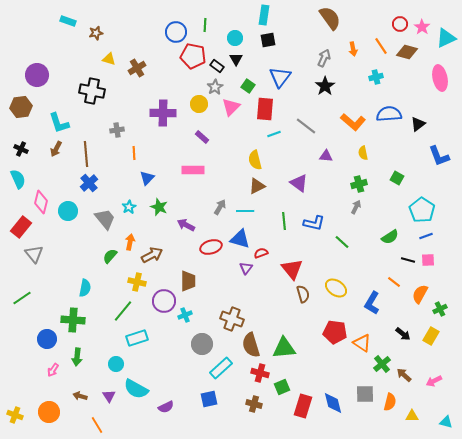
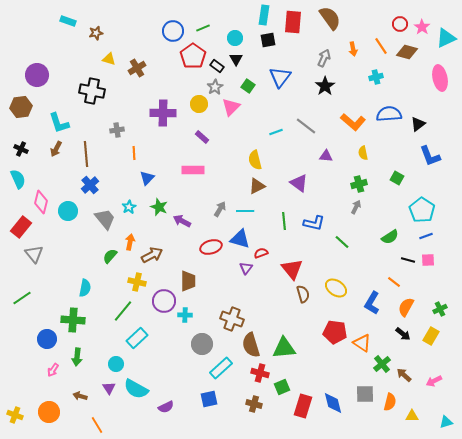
green line at (205, 25): moved 2 px left, 3 px down; rotated 64 degrees clockwise
blue circle at (176, 32): moved 3 px left, 1 px up
red pentagon at (193, 56): rotated 25 degrees clockwise
red rectangle at (265, 109): moved 28 px right, 87 px up
cyan line at (274, 134): moved 2 px right, 2 px up
blue L-shape at (439, 156): moved 9 px left
blue cross at (89, 183): moved 1 px right, 2 px down
gray arrow at (220, 207): moved 2 px down
purple arrow at (186, 225): moved 4 px left, 4 px up
orange semicircle at (420, 294): moved 14 px left, 13 px down
cyan cross at (185, 315): rotated 24 degrees clockwise
cyan rectangle at (137, 338): rotated 25 degrees counterclockwise
purple triangle at (109, 396): moved 8 px up
cyan triangle at (446, 422): rotated 32 degrees counterclockwise
